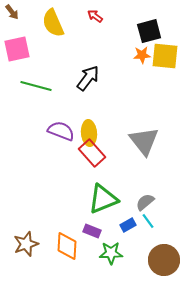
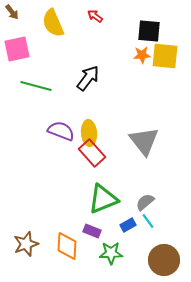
black square: rotated 20 degrees clockwise
